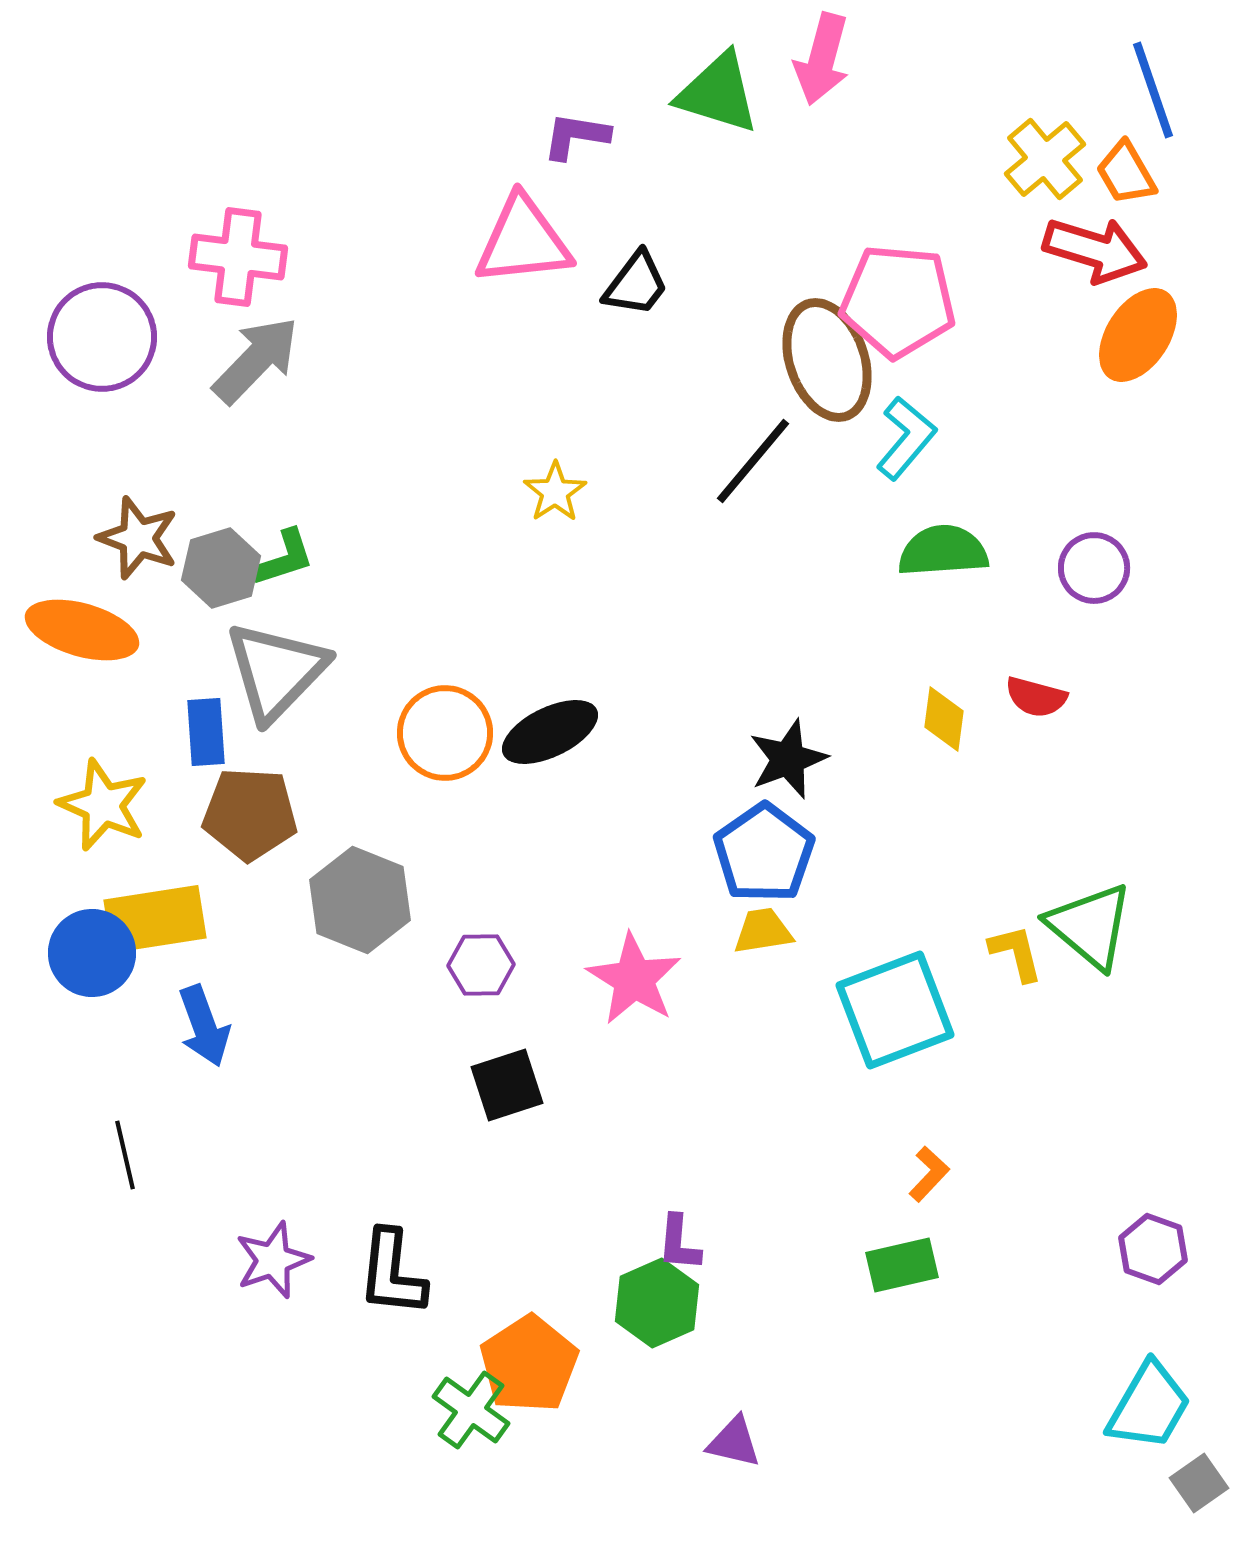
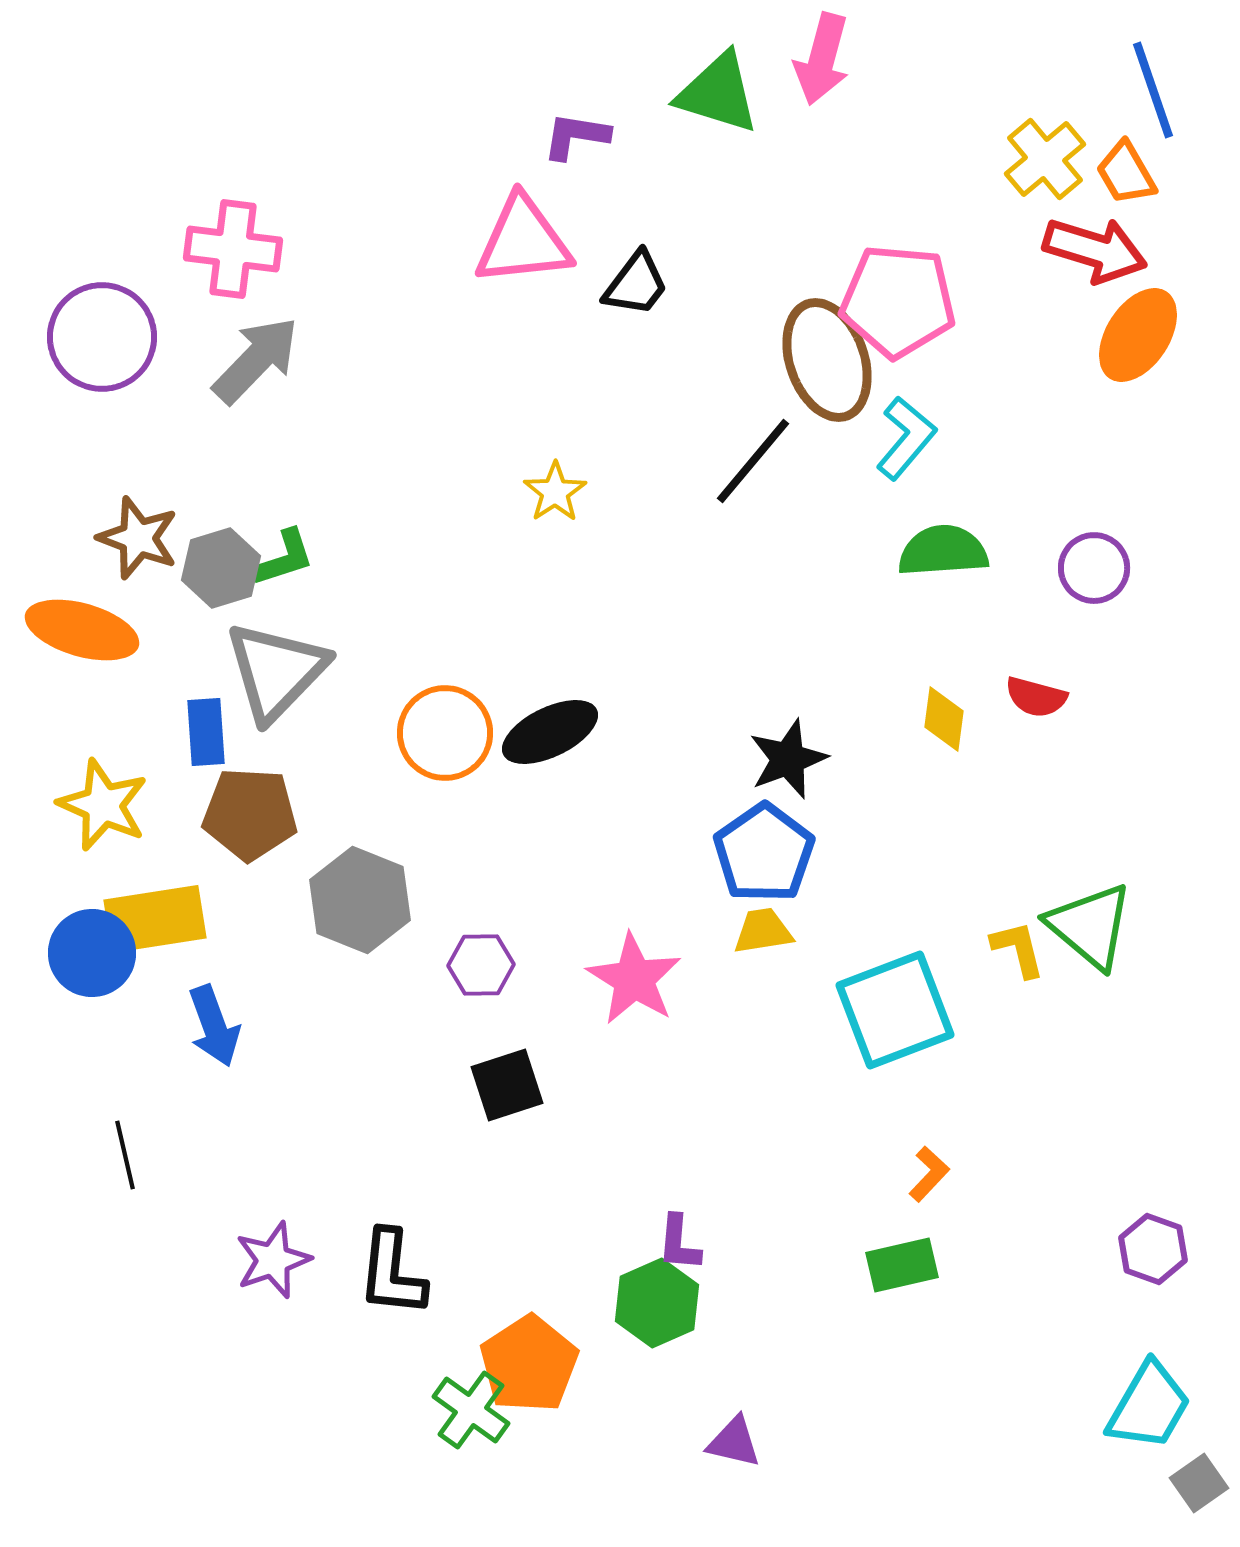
pink cross at (238, 257): moved 5 px left, 8 px up
yellow L-shape at (1016, 953): moved 2 px right, 4 px up
blue arrow at (204, 1026): moved 10 px right
